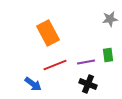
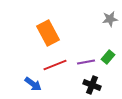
green rectangle: moved 2 px down; rotated 48 degrees clockwise
black cross: moved 4 px right, 1 px down
